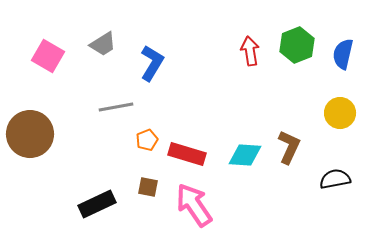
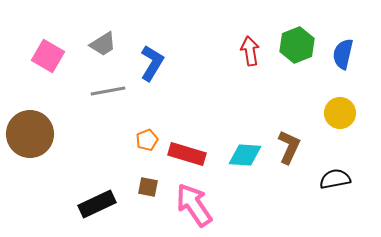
gray line: moved 8 px left, 16 px up
